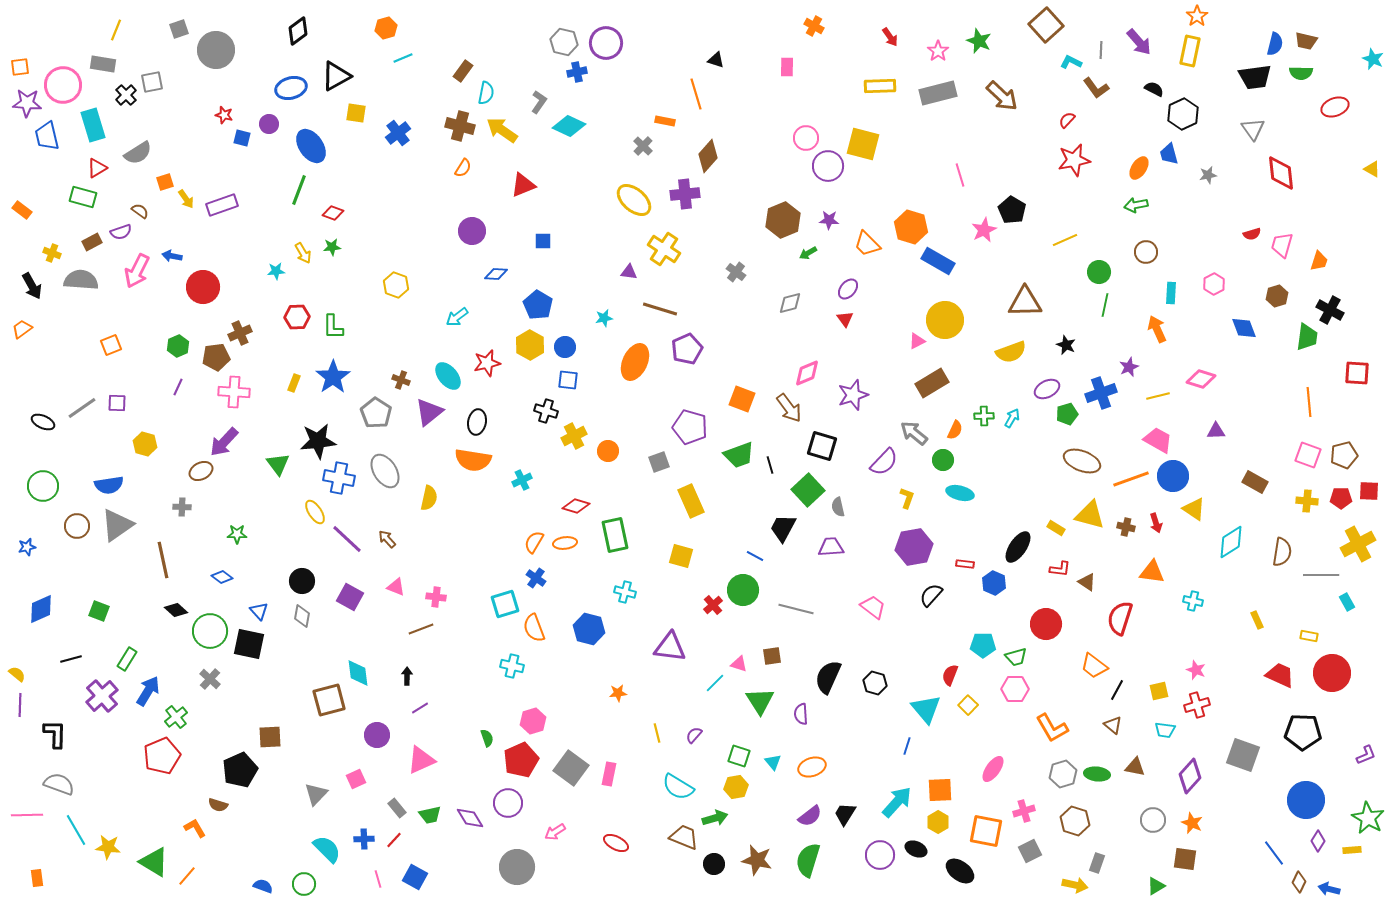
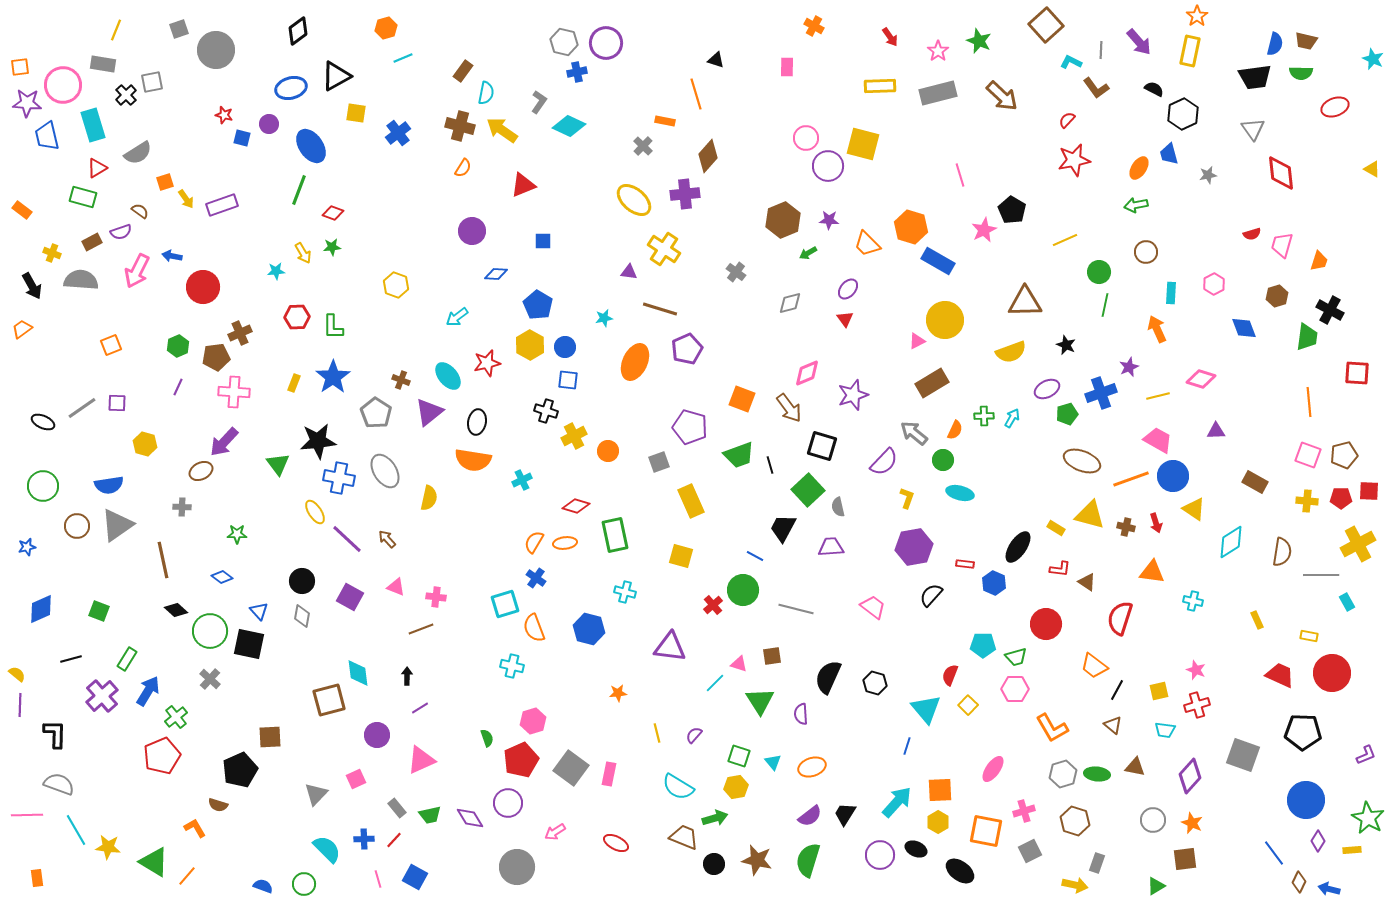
brown square at (1185, 859): rotated 15 degrees counterclockwise
